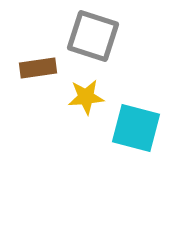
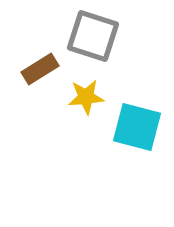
brown rectangle: moved 2 px right, 1 px down; rotated 24 degrees counterclockwise
cyan square: moved 1 px right, 1 px up
